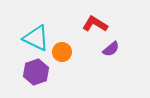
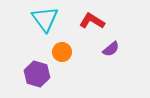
red L-shape: moved 3 px left, 3 px up
cyan triangle: moved 9 px right, 19 px up; rotated 28 degrees clockwise
purple hexagon: moved 1 px right, 2 px down; rotated 25 degrees counterclockwise
